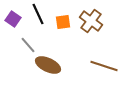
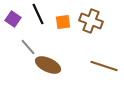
brown cross: rotated 15 degrees counterclockwise
gray line: moved 2 px down
